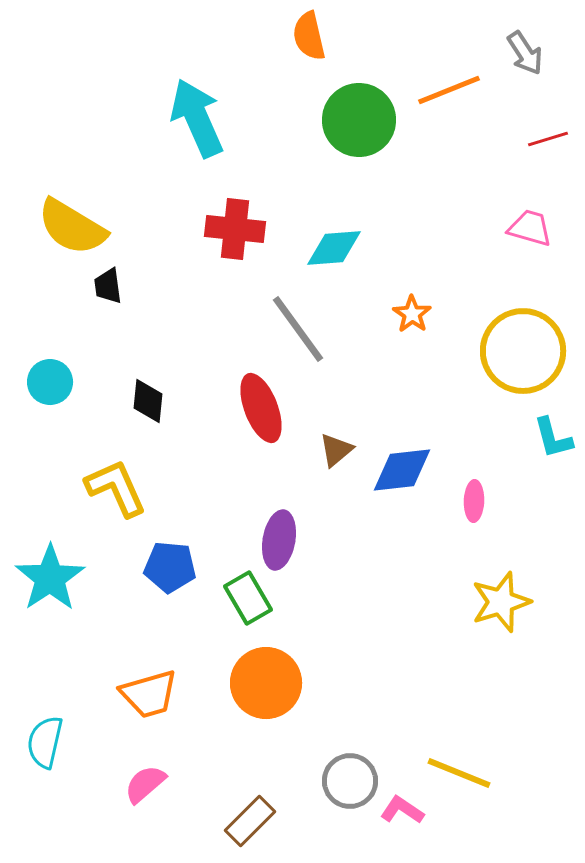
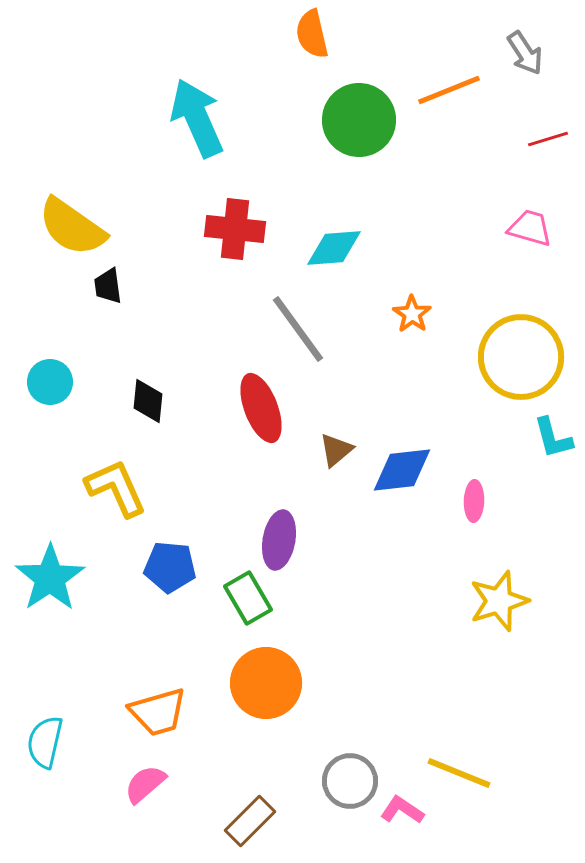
orange semicircle: moved 3 px right, 2 px up
yellow semicircle: rotated 4 degrees clockwise
yellow circle: moved 2 px left, 6 px down
yellow star: moved 2 px left, 1 px up
orange trapezoid: moved 9 px right, 18 px down
